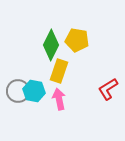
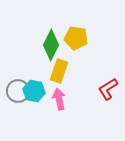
yellow pentagon: moved 1 px left, 2 px up
